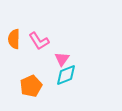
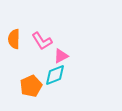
pink L-shape: moved 3 px right
pink triangle: moved 1 px left, 3 px up; rotated 28 degrees clockwise
cyan diamond: moved 11 px left
